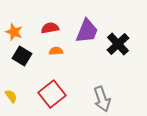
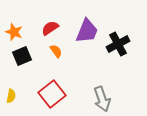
red semicircle: rotated 24 degrees counterclockwise
black cross: rotated 15 degrees clockwise
orange semicircle: rotated 56 degrees clockwise
black square: rotated 36 degrees clockwise
yellow semicircle: rotated 48 degrees clockwise
